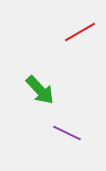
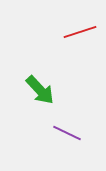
red line: rotated 12 degrees clockwise
